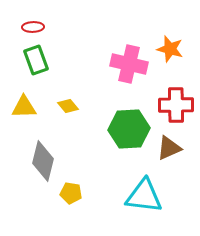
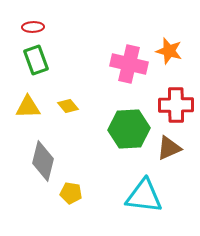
orange star: moved 1 px left, 2 px down
yellow triangle: moved 4 px right
